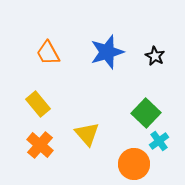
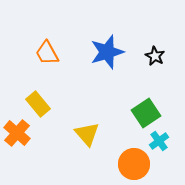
orange trapezoid: moved 1 px left
green square: rotated 12 degrees clockwise
orange cross: moved 23 px left, 12 px up
